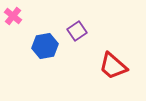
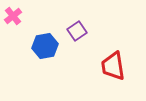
pink cross: rotated 12 degrees clockwise
red trapezoid: rotated 40 degrees clockwise
